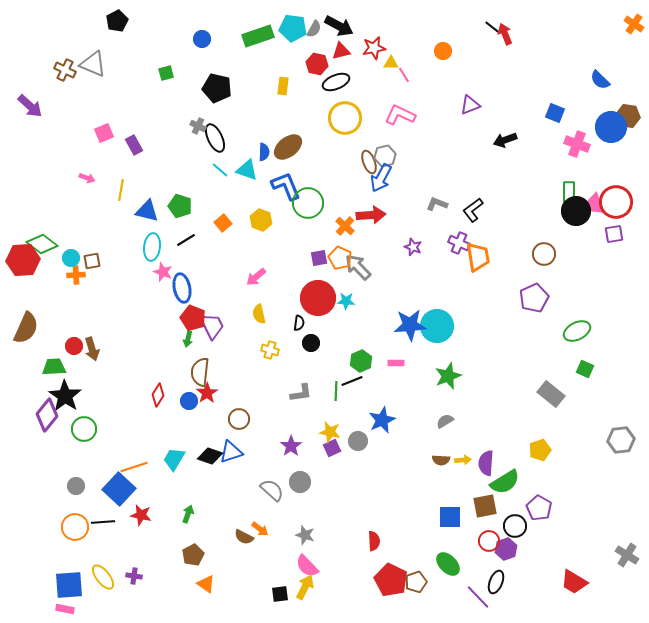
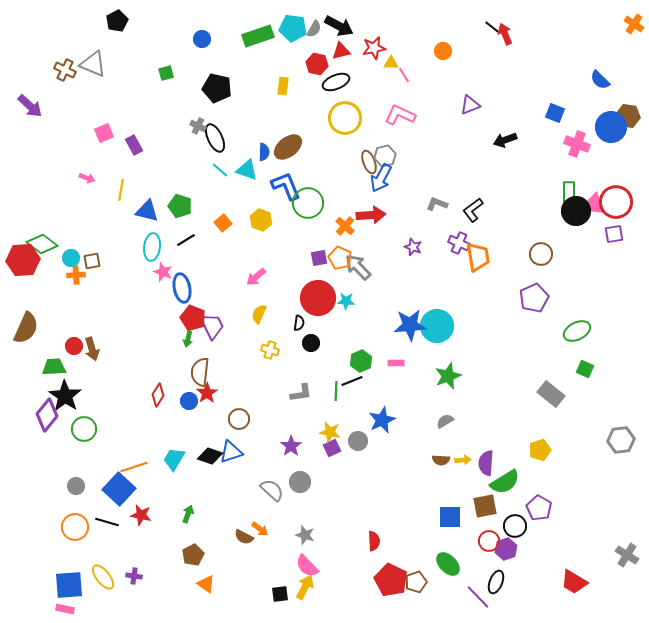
brown circle at (544, 254): moved 3 px left
yellow semicircle at (259, 314): rotated 36 degrees clockwise
black line at (103, 522): moved 4 px right; rotated 20 degrees clockwise
